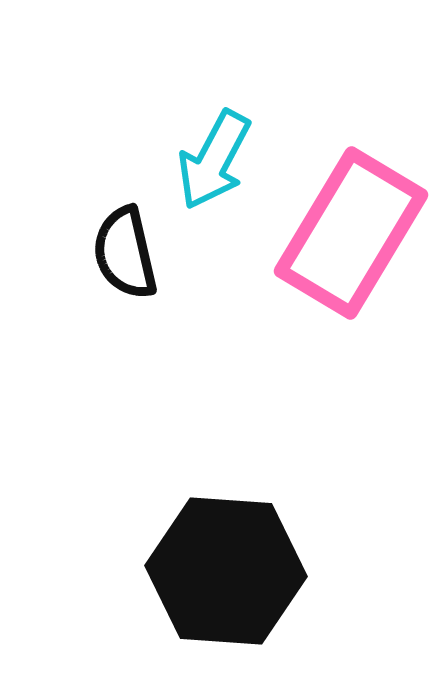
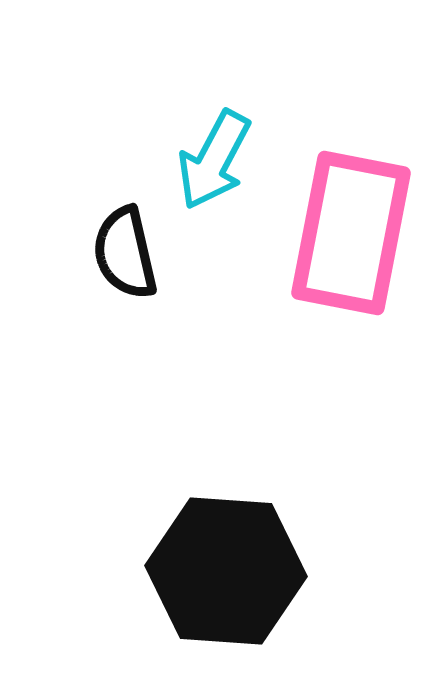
pink rectangle: rotated 20 degrees counterclockwise
